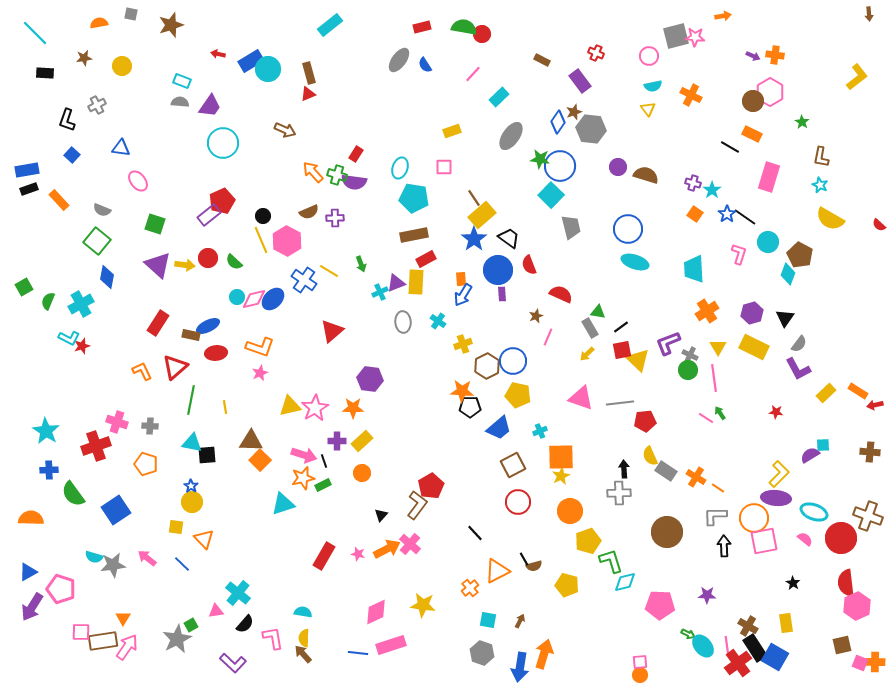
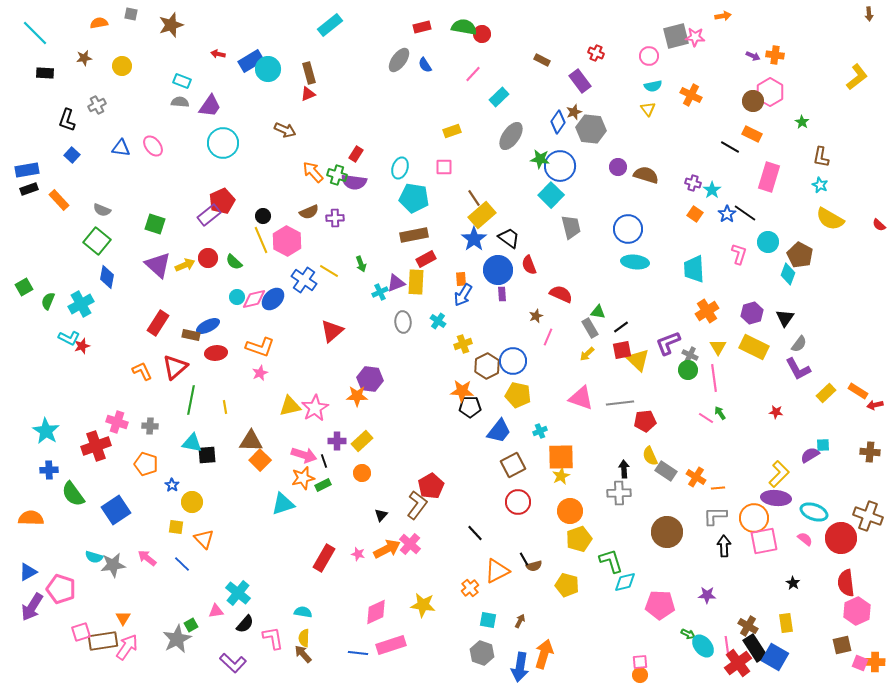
pink ellipse at (138, 181): moved 15 px right, 35 px up
black line at (745, 217): moved 4 px up
cyan ellipse at (635, 262): rotated 12 degrees counterclockwise
yellow arrow at (185, 265): rotated 30 degrees counterclockwise
orange star at (353, 408): moved 4 px right, 12 px up
blue trapezoid at (499, 428): moved 3 px down; rotated 12 degrees counterclockwise
blue star at (191, 486): moved 19 px left, 1 px up
orange line at (718, 488): rotated 40 degrees counterclockwise
yellow pentagon at (588, 541): moved 9 px left, 2 px up
red rectangle at (324, 556): moved 2 px down
pink hexagon at (857, 606): moved 5 px down
pink square at (81, 632): rotated 18 degrees counterclockwise
